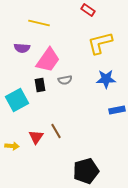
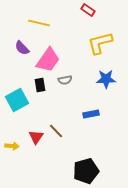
purple semicircle: rotated 42 degrees clockwise
blue rectangle: moved 26 px left, 4 px down
brown line: rotated 14 degrees counterclockwise
